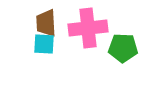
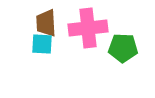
cyan square: moved 2 px left
